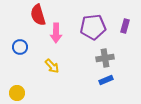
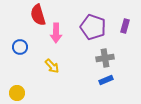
purple pentagon: rotated 25 degrees clockwise
